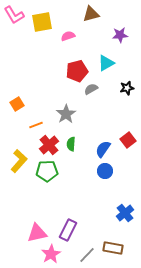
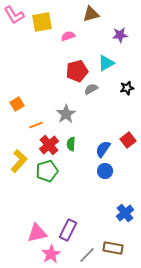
green pentagon: rotated 15 degrees counterclockwise
